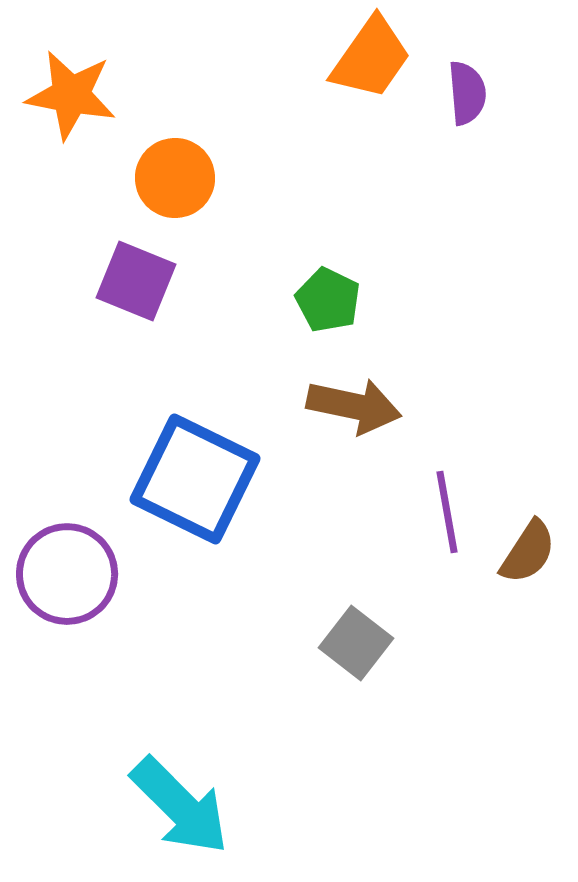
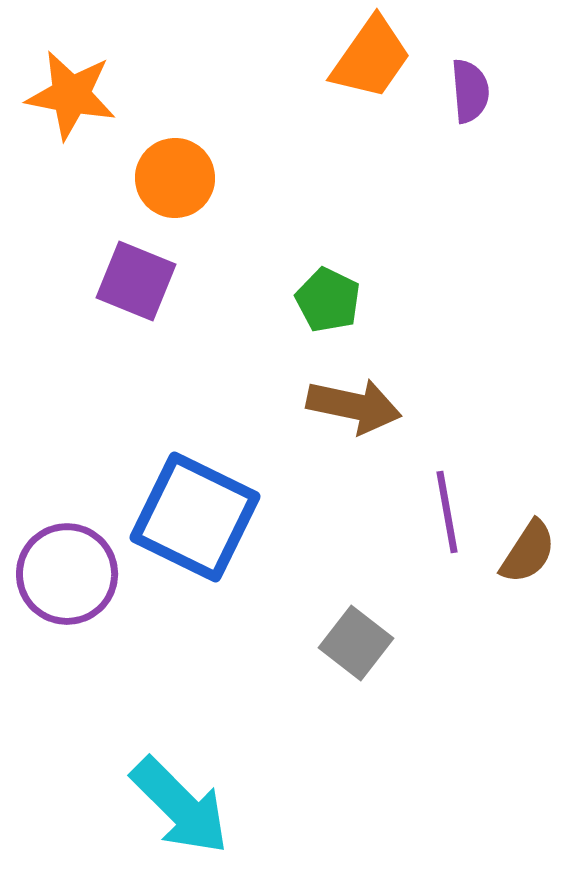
purple semicircle: moved 3 px right, 2 px up
blue square: moved 38 px down
